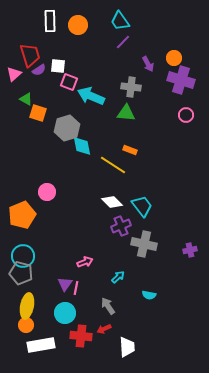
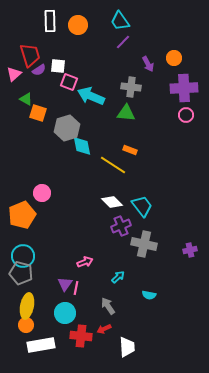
purple cross at (181, 80): moved 3 px right, 8 px down; rotated 20 degrees counterclockwise
pink circle at (47, 192): moved 5 px left, 1 px down
